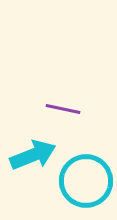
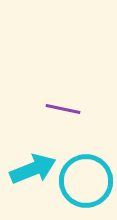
cyan arrow: moved 14 px down
